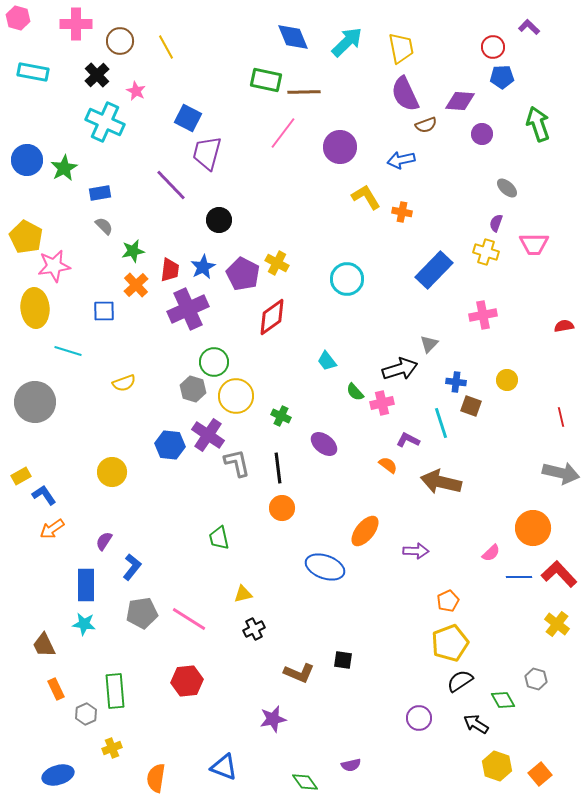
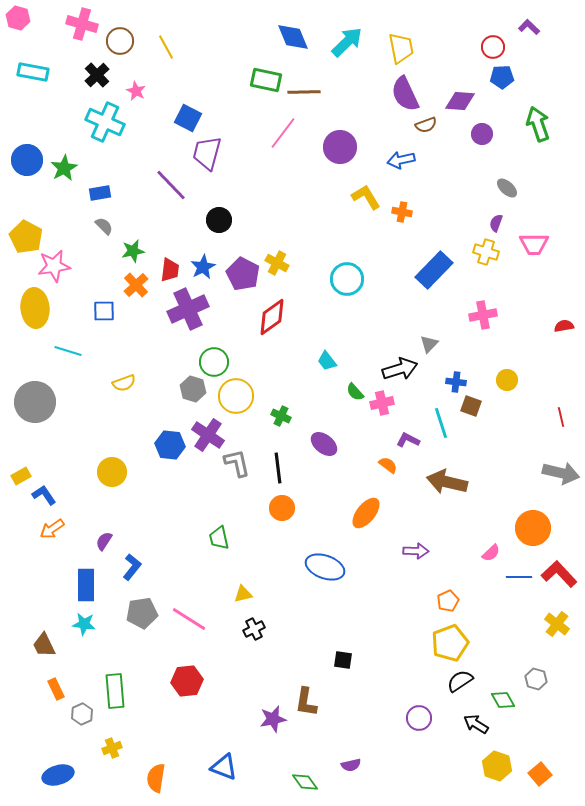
pink cross at (76, 24): moved 6 px right; rotated 16 degrees clockwise
brown arrow at (441, 482): moved 6 px right
orange ellipse at (365, 531): moved 1 px right, 18 px up
brown L-shape at (299, 673): moved 7 px right, 29 px down; rotated 76 degrees clockwise
gray hexagon at (86, 714): moved 4 px left
